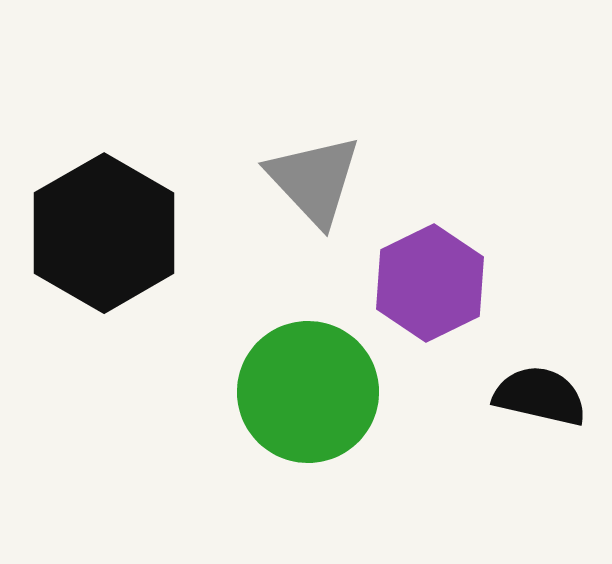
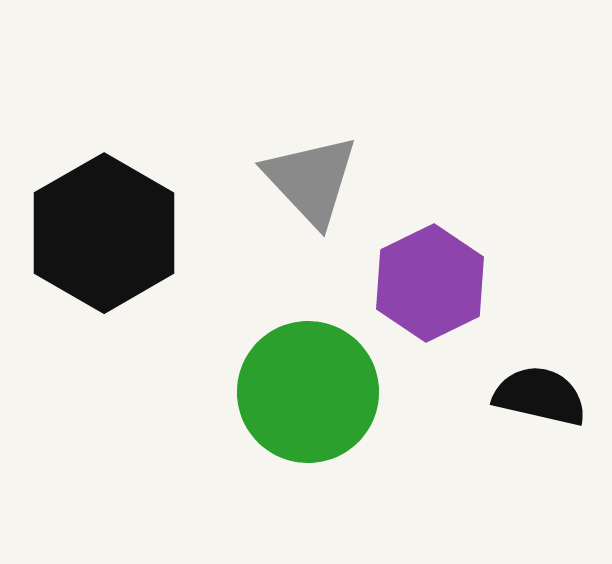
gray triangle: moved 3 px left
